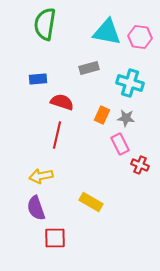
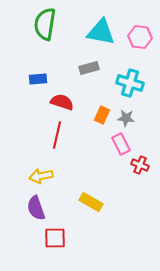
cyan triangle: moved 6 px left
pink rectangle: moved 1 px right
